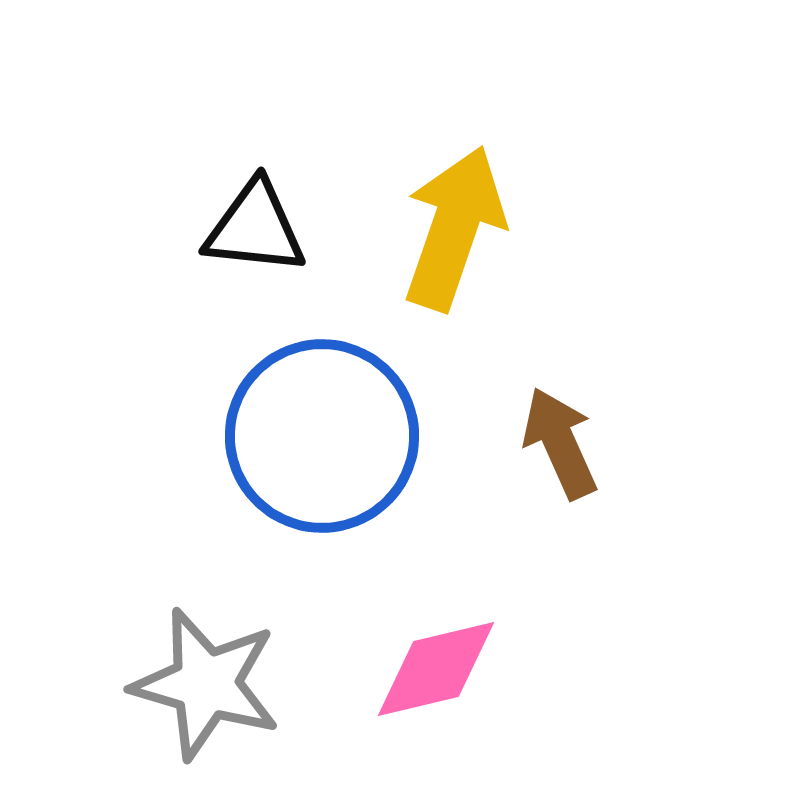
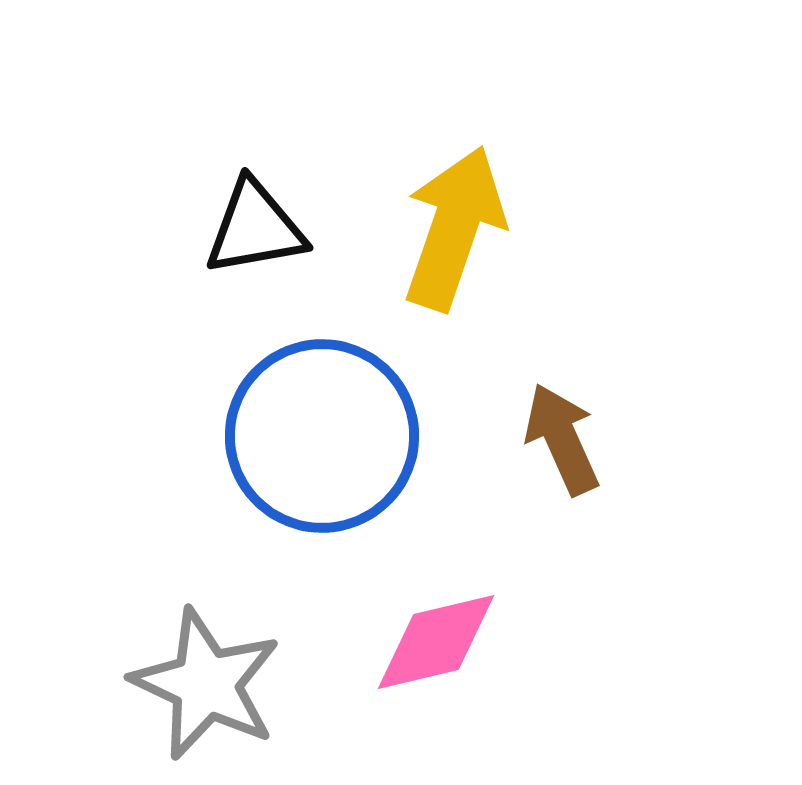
black triangle: rotated 16 degrees counterclockwise
brown arrow: moved 2 px right, 4 px up
pink diamond: moved 27 px up
gray star: rotated 9 degrees clockwise
